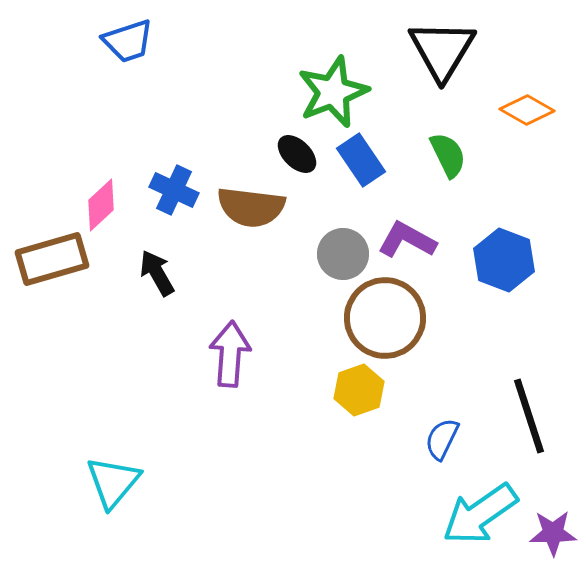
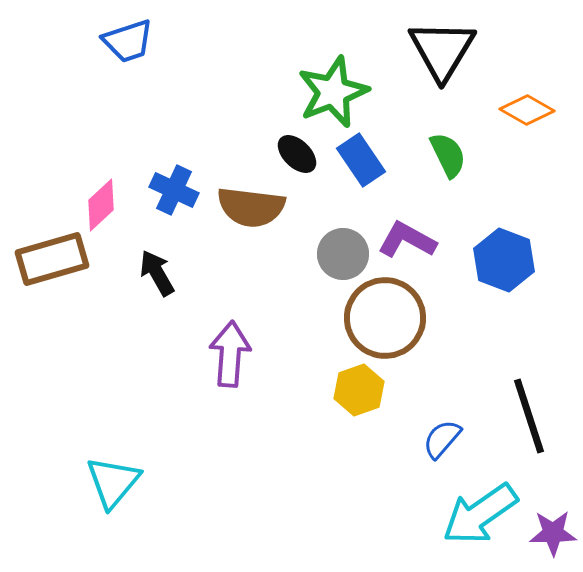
blue semicircle: rotated 15 degrees clockwise
